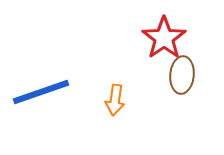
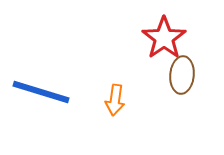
blue line: rotated 36 degrees clockwise
